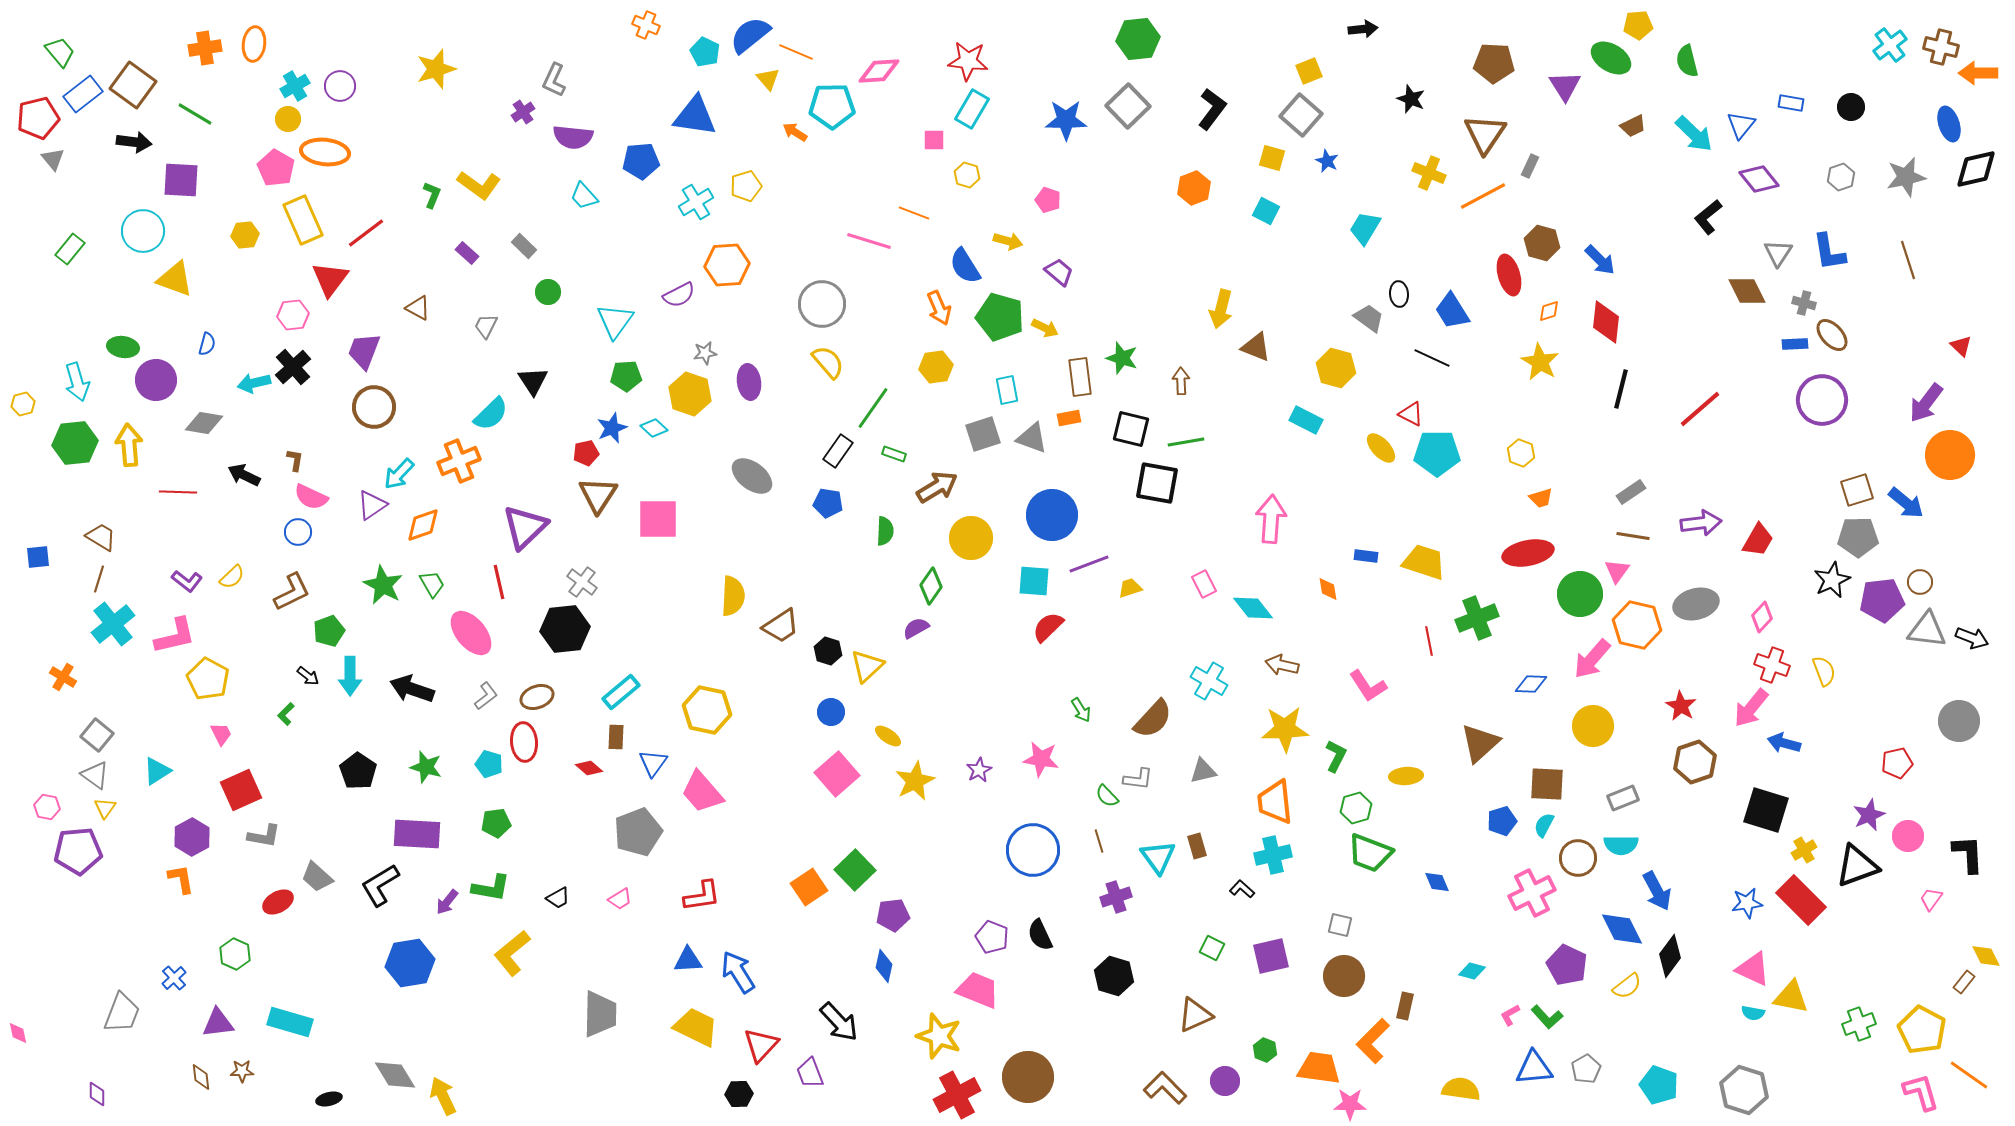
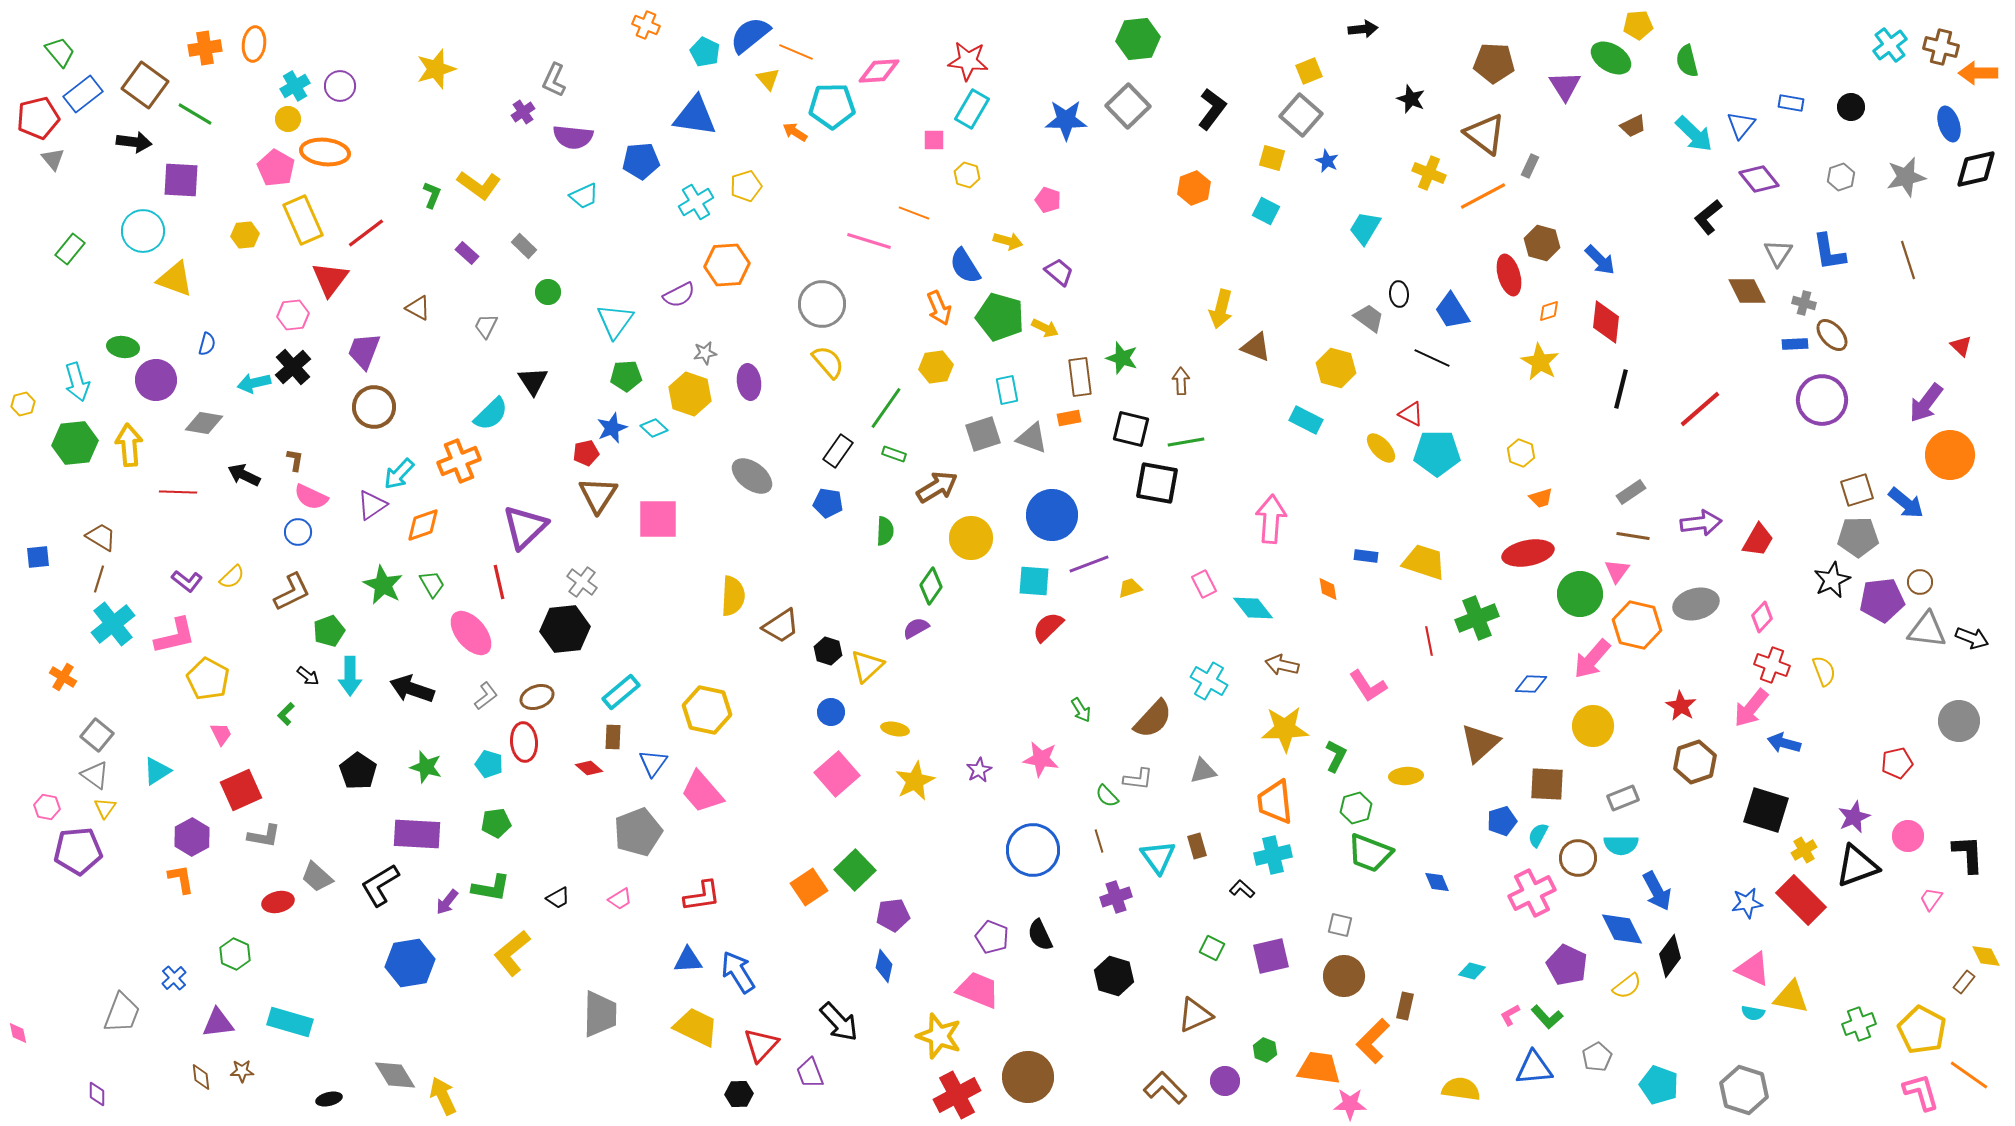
brown square at (133, 85): moved 12 px right
brown triangle at (1485, 134): rotated 27 degrees counterclockwise
cyan trapezoid at (584, 196): rotated 72 degrees counterclockwise
green line at (873, 408): moved 13 px right
yellow ellipse at (888, 736): moved 7 px right, 7 px up; rotated 24 degrees counterclockwise
brown rectangle at (616, 737): moved 3 px left
purple star at (1869, 815): moved 15 px left, 2 px down
cyan semicircle at (1544, 825): moved 6 px left, 10 px down
red ellipse at (278, 902): rotated 16 degrees clockwise
gray pentagon at (1586, 1069): moved 11 px right, 12 px up
